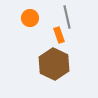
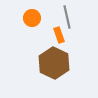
orange circle: moved 2 px right
brown hexagon: moved 1 px up
